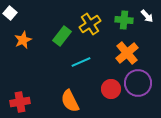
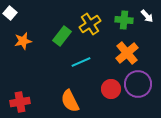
orange star: moved 1 px down; rotated 12 degrees clockwise
purple circle: moved 1 px down
